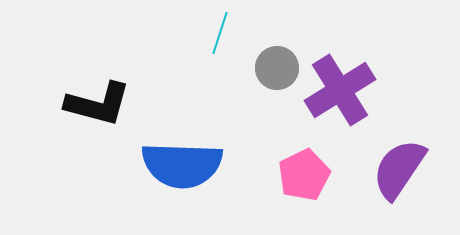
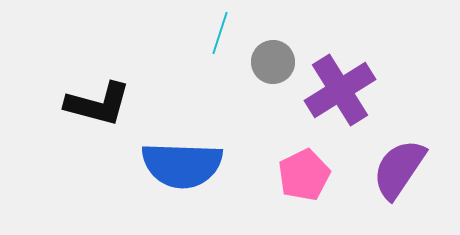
gray circle: moved 4 px left, 6 px up
